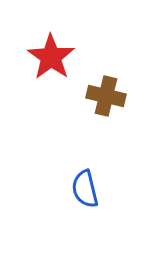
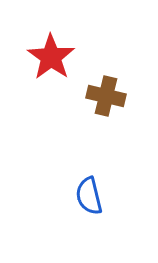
blue semicircle: moved 4 px right, 7 px down
